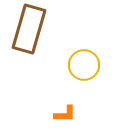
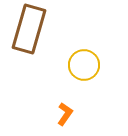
orange L-shape: rotated 55 degrees counterclockwise
